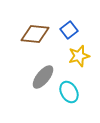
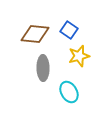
blue square: rotated 18 degrees counterclockwise
gray ellipse: moved 9 px up; rotated 40 degrees counterclockwise
